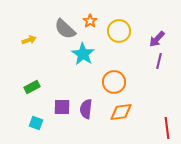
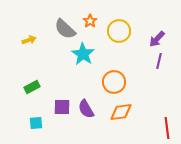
purple semicircle: rotated 36 degrees counterclockwise
cyan square: rotated 24 degrees counterclockwise
